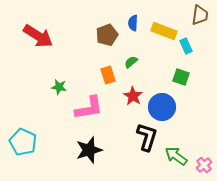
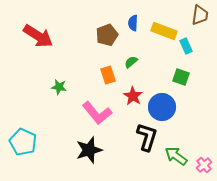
pink L-shape: moved 8 px right, 5 px down; rotated 60 degrees clockwise
